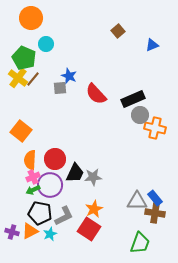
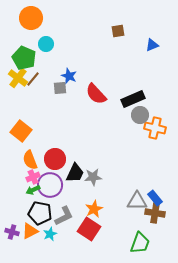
brown square: rotated 32 degrees clockwise
orange semicircle: rotated 24 degrees counterclockwise
